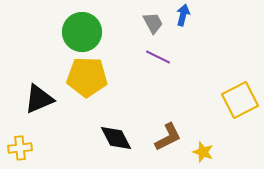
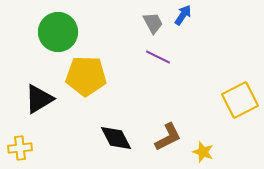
blue arrow: rotated 20 degrees clockwise
green circle: moved 24 px left
yellow pentagon: moved 1 px left, 1 px up
black triangle: rotated 8 degrees counterclockwise
